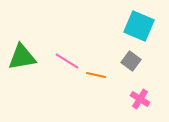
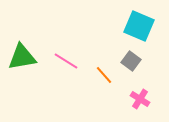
pink line: moved 1 px left
orange line: moved 8 px right; rotated 36 degrees clockwise
